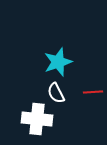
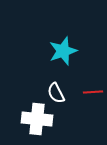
cyan star: moved 5 px right, 11 px up
